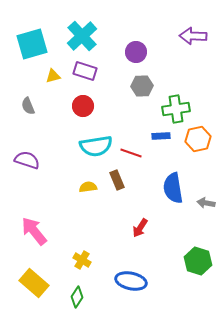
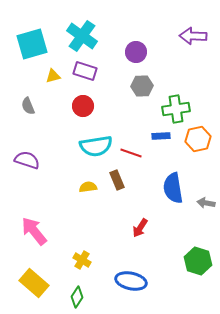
cyan cross: rotated 12 degrees counterclockwise
